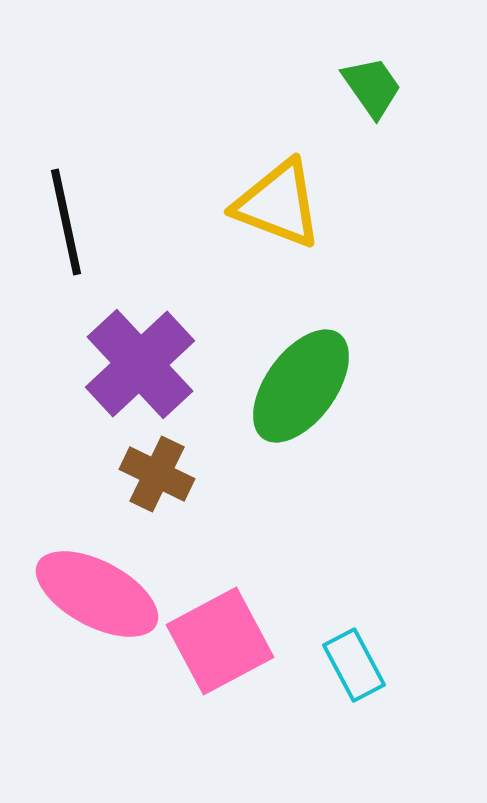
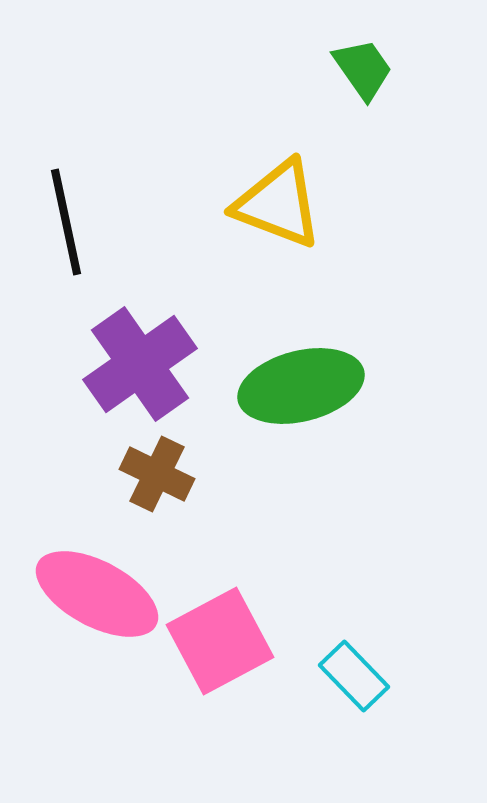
green trapezoid: moved 9 px left, 18 px up
purple cross: rotated 8 degrees clockwise
green ellipse: rotated 40 degrees clockwise
cyan rectangle: moved 11 px down; rotated 16 degrees counterclockwise
